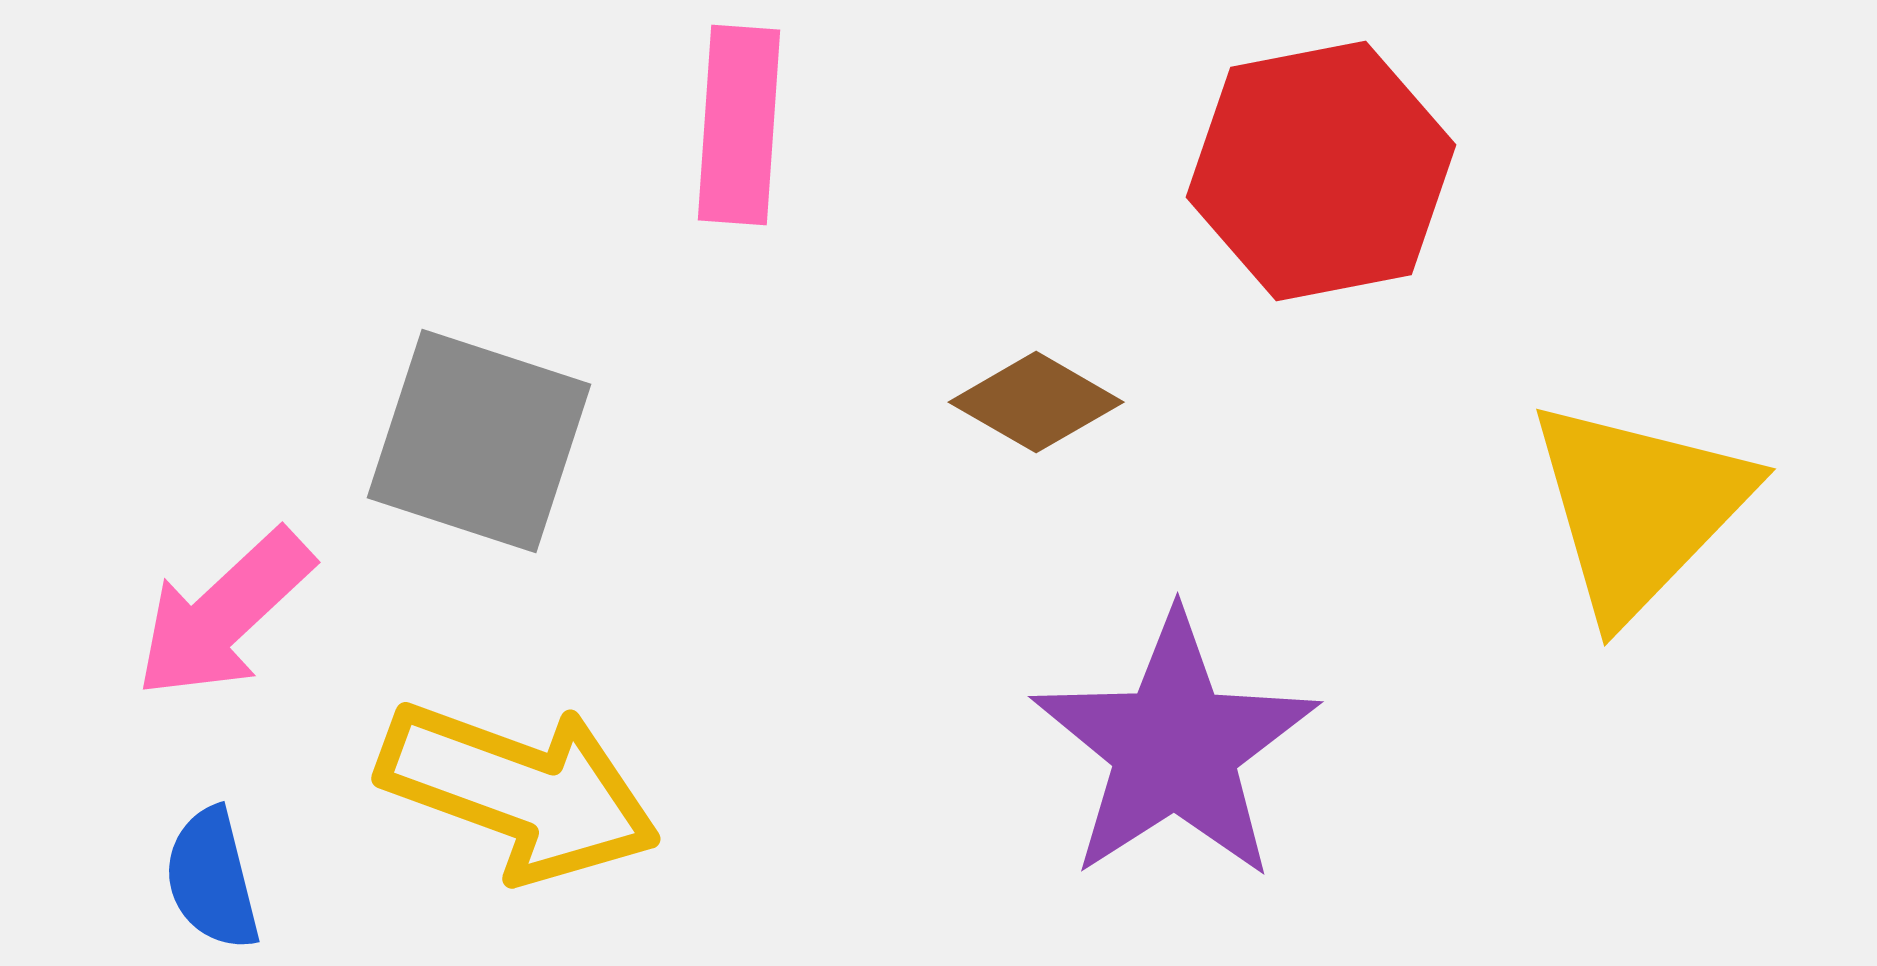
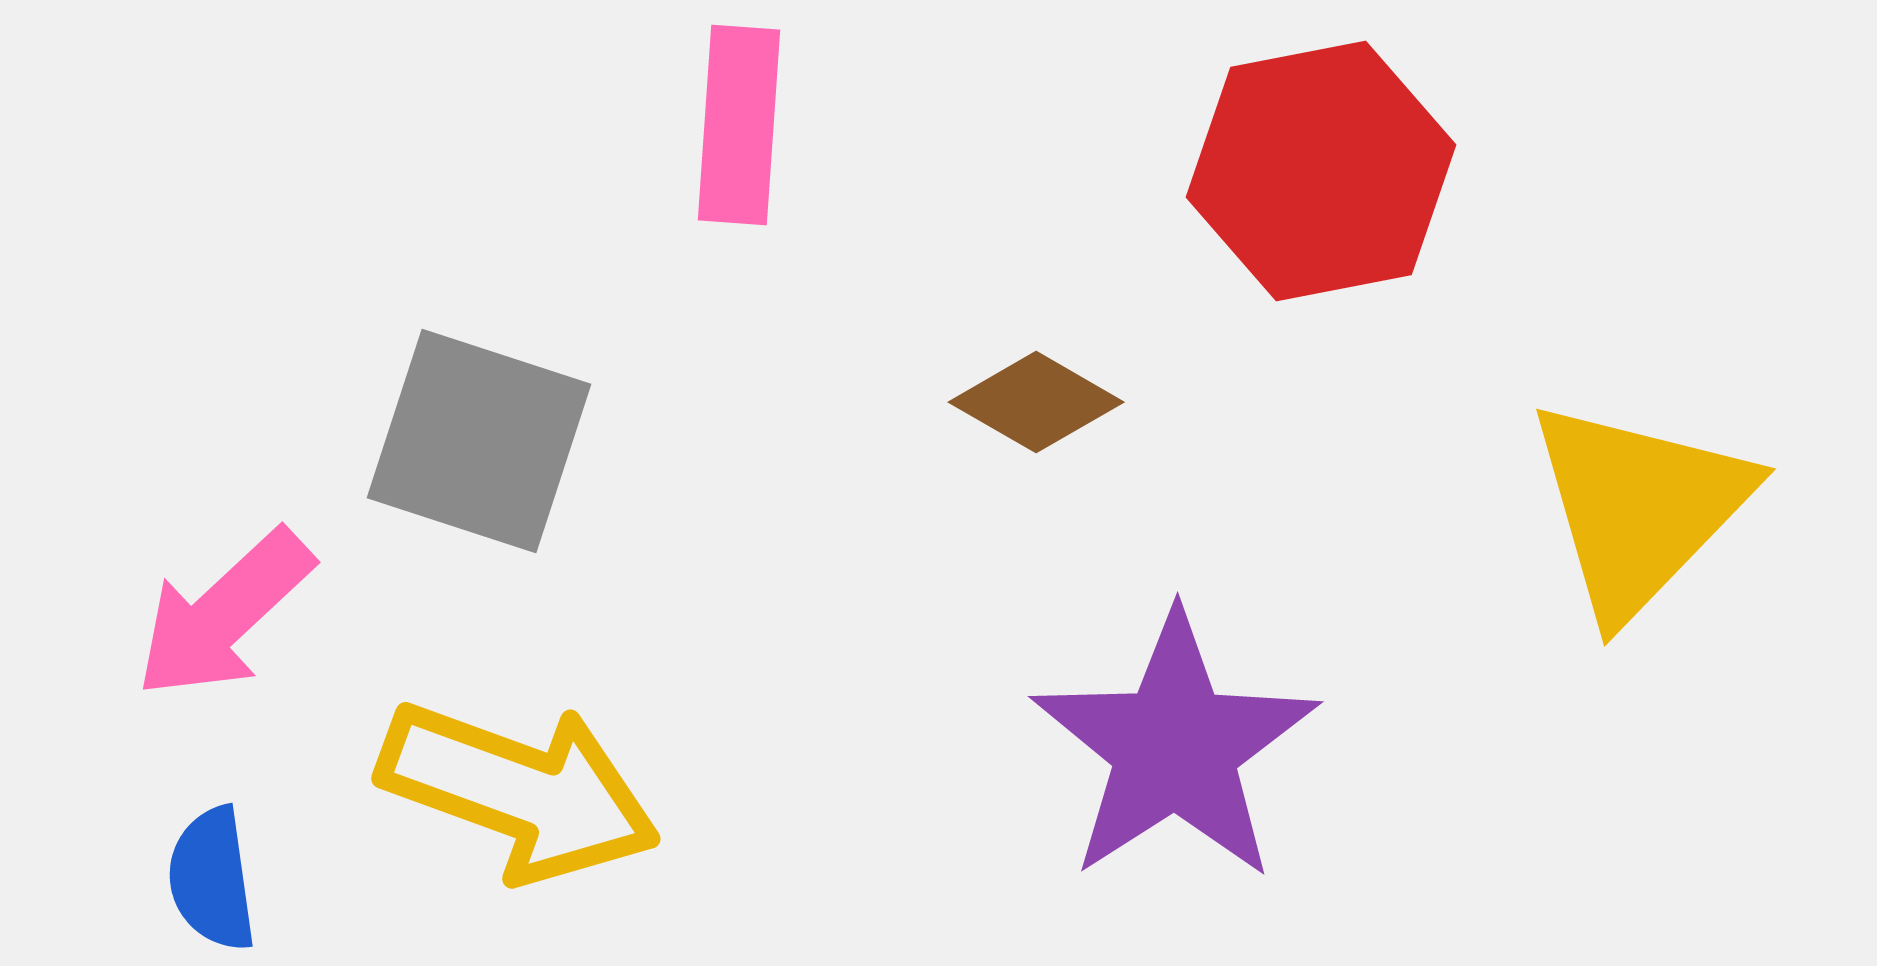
blue semicircle: rotated 6 degrees clockwise
